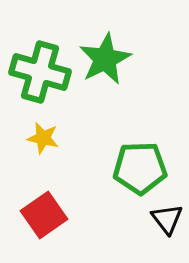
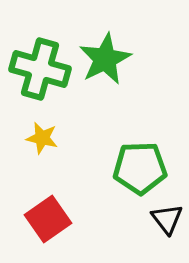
green cross: moved 3 px up
yellow star: moved 1 px left
red square: moved 4 px right, 4 px down
